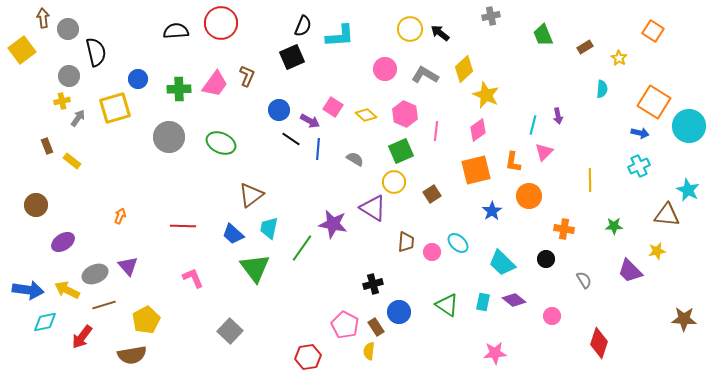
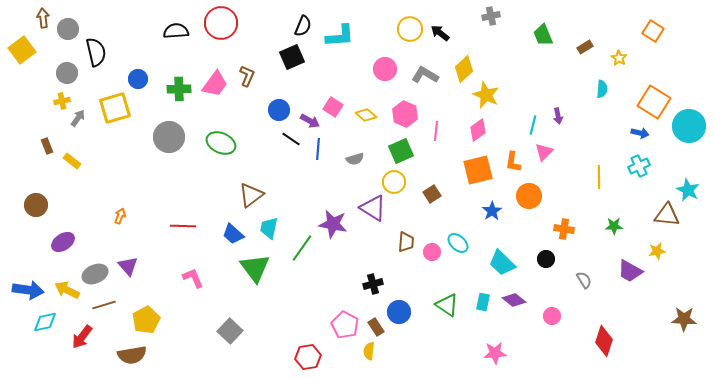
gray circle at (69, 76): moved 2 px left, 3 px up
gray semicircle at (355, 159): rotated 132 degrees clockwise
orange square at (476, 170): moved 2 px right
yellow line at (590, 180): moved 9 px right, 3 px up
purple trapezoid at (630, 271): rotated 16 degrees counterclockwise
red diamond at (599, 343): moved 5 px right, 2 px up
